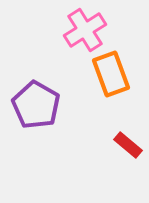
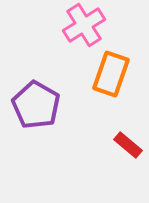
pink cross: moved 1 px left, 5 px up
orange rectangle: rotated 39 degrees clockwise
